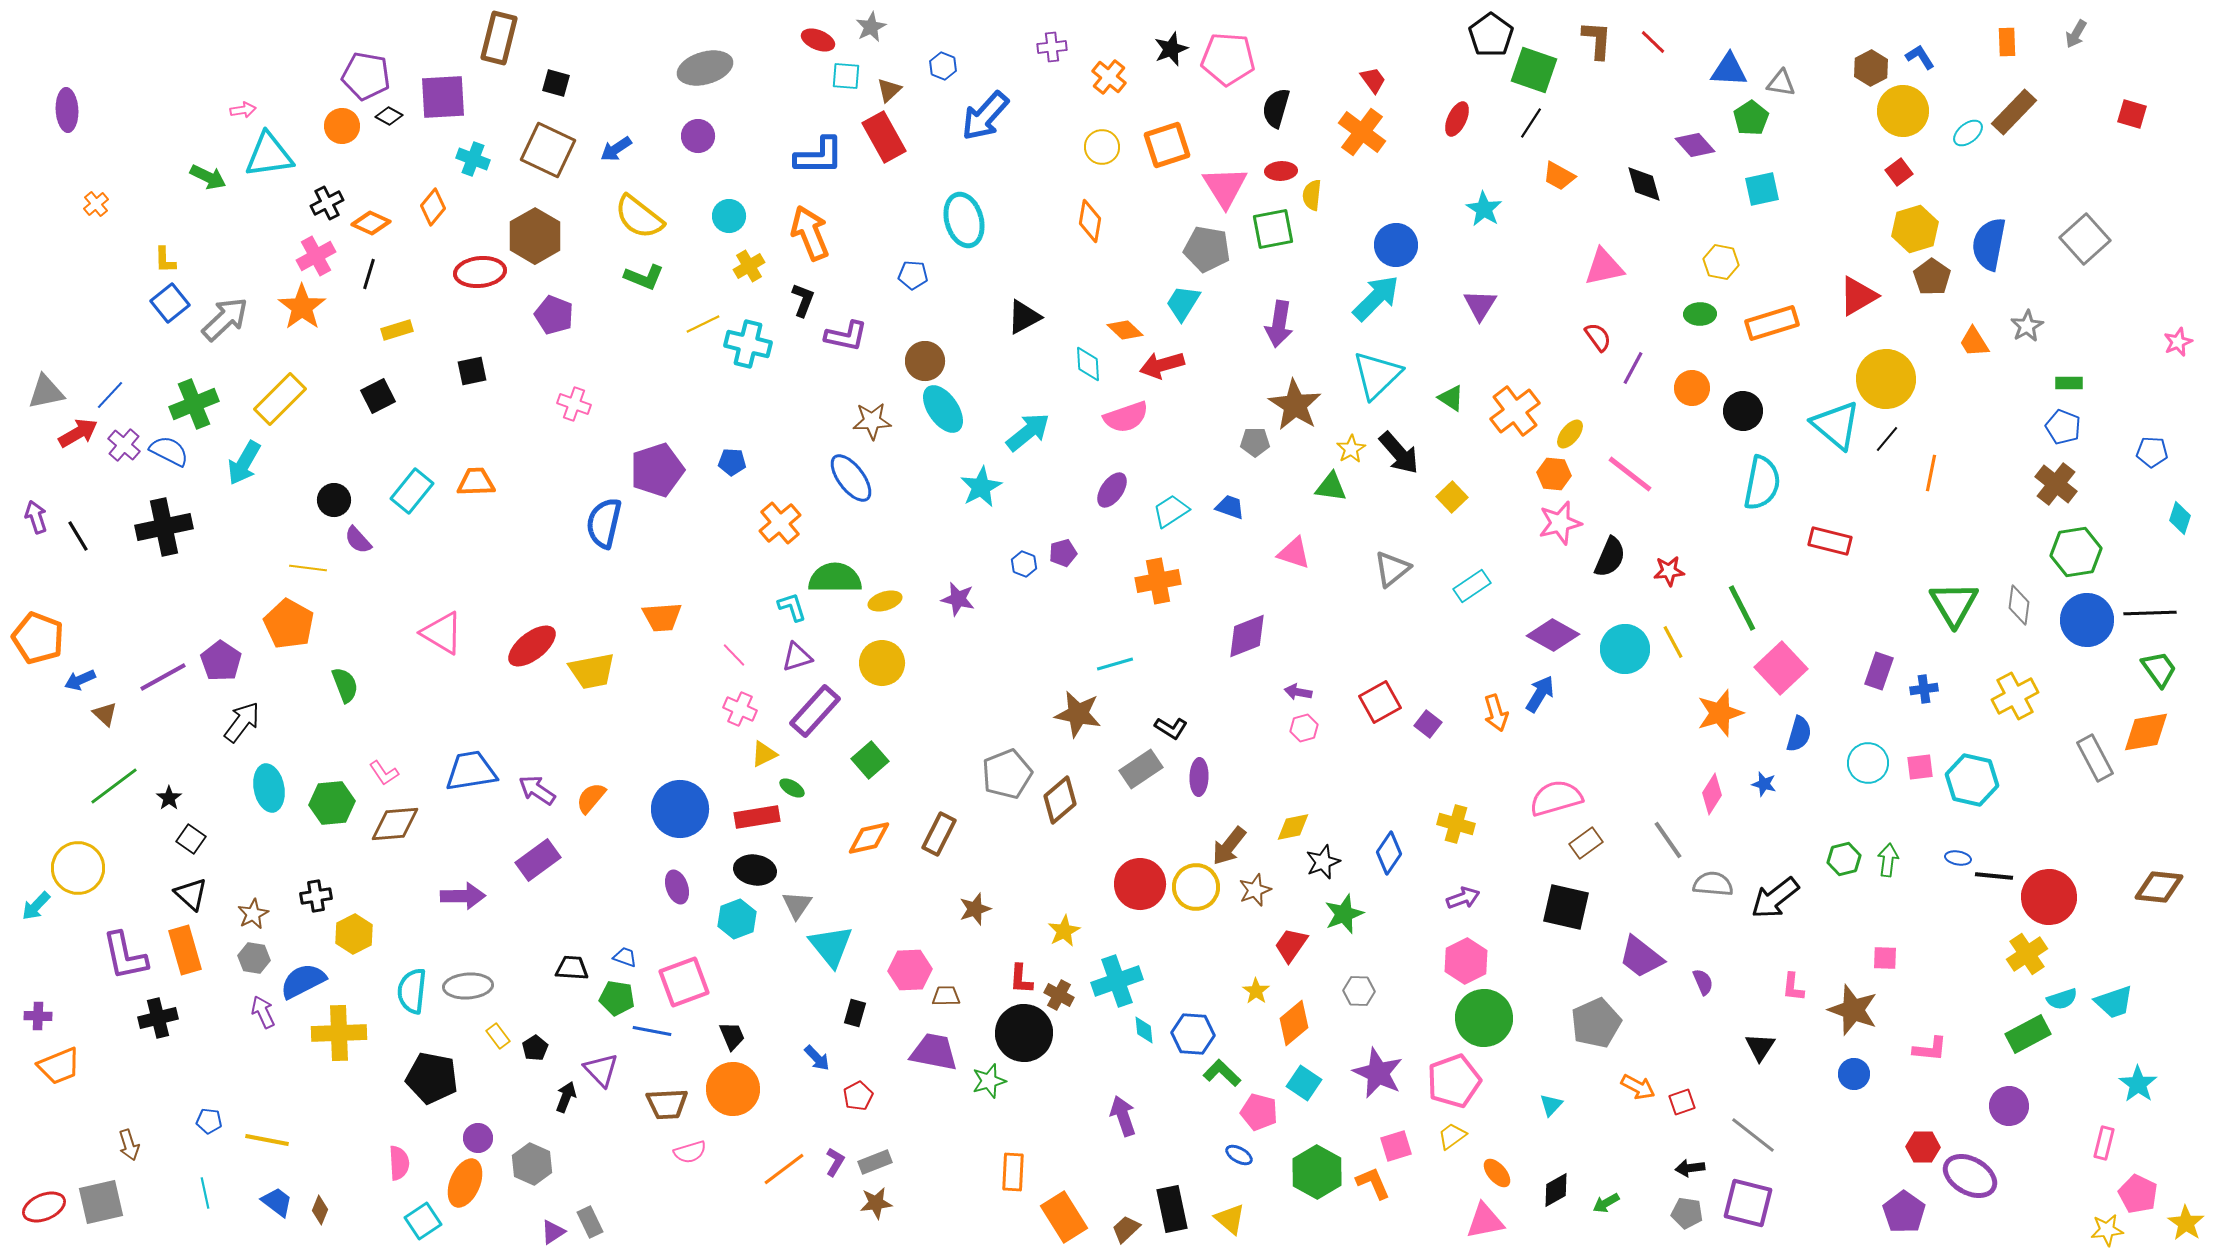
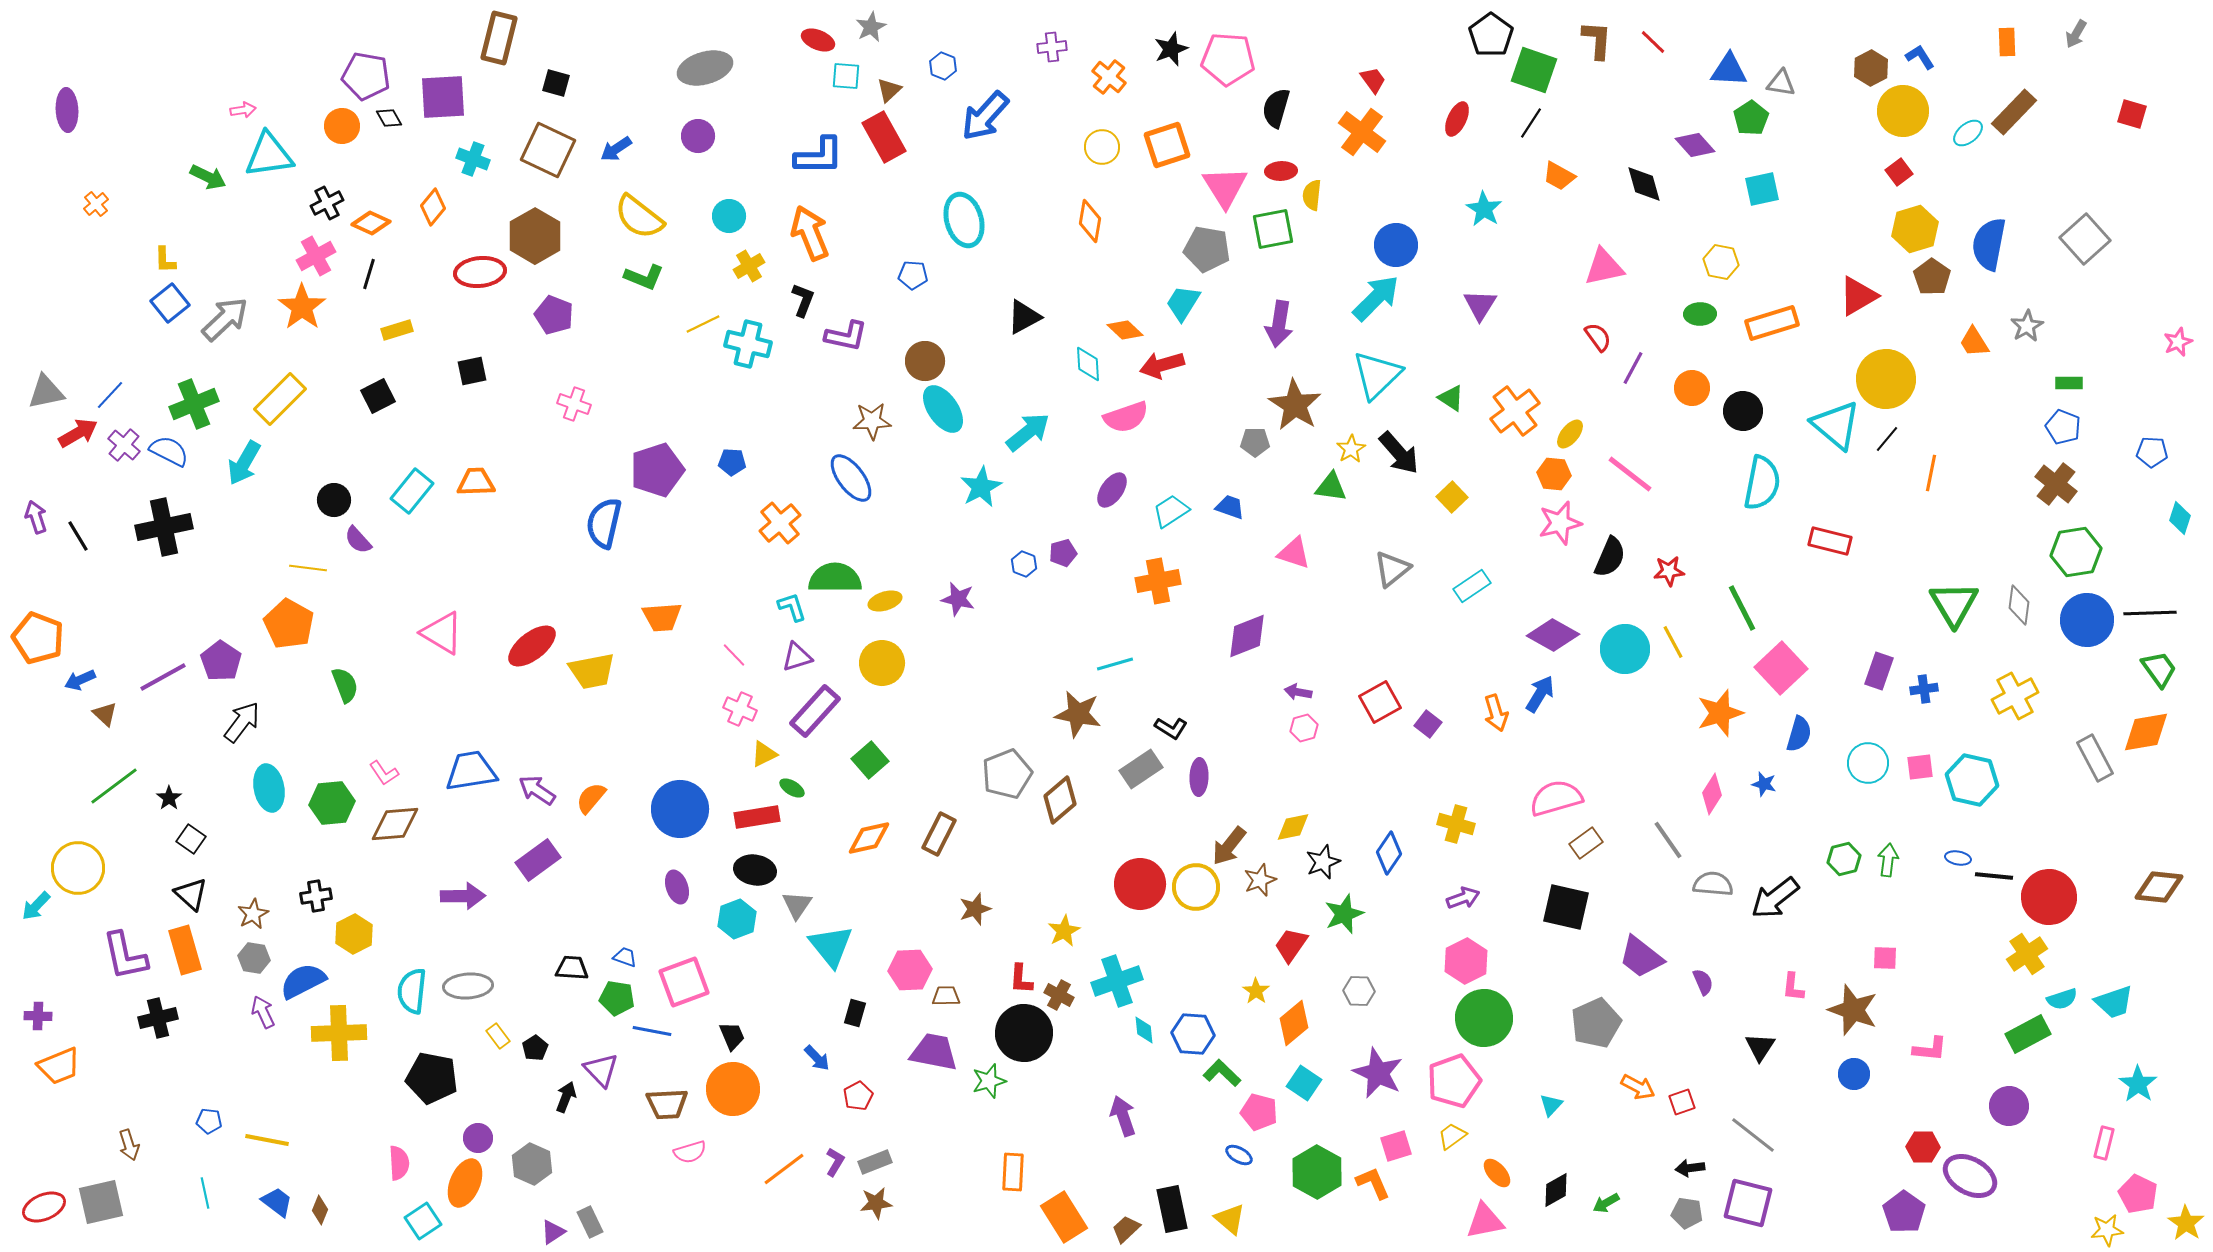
black diamond at (389, 116): moved 2 px down; rotated 32 degrees clockwise
brown star at (1255, 890): moved 5 px right, 10 px up
